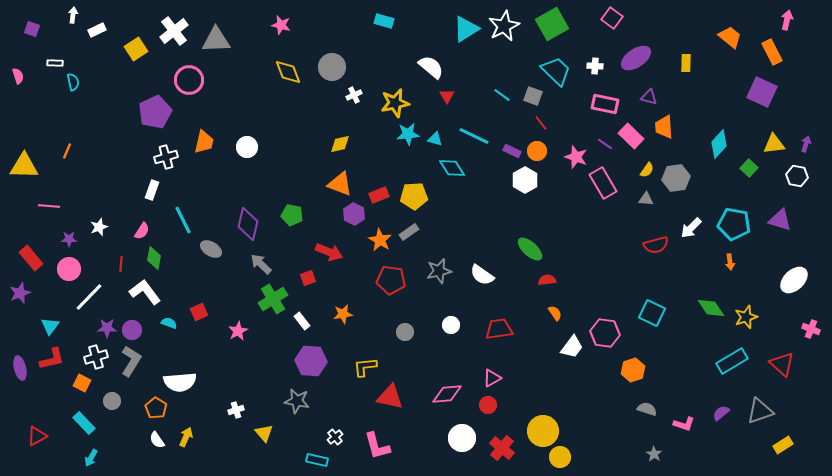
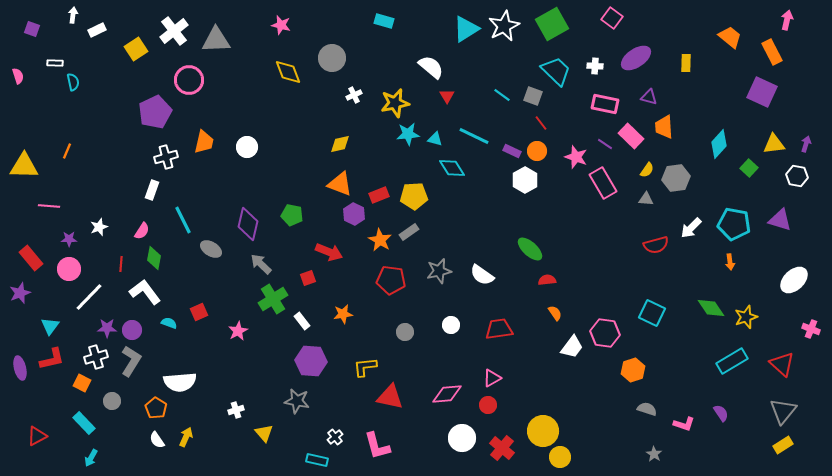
gray circle at (332, 67): moved 9 px up
gray triangle at (760, 411): moved 23 px right; rotated 32 degrees counterclockwise
purple semicircle at (721, 413): rotated 96 degrees clockwise
